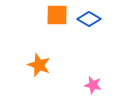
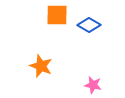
blue diamond: moved 6 px down
orange star: moved 2 px right, 1 px down
